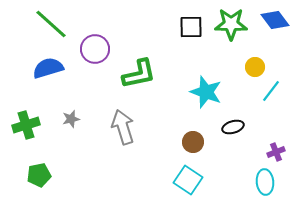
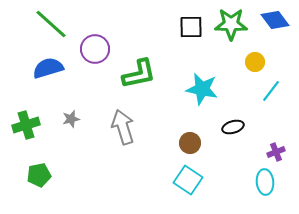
yellow circle: moved 5 px up
cyan star: moved 4 px left, 3 px up; rotated 8 degrees counterclockwise
brown circle: moved 3 px left, 1 px down
